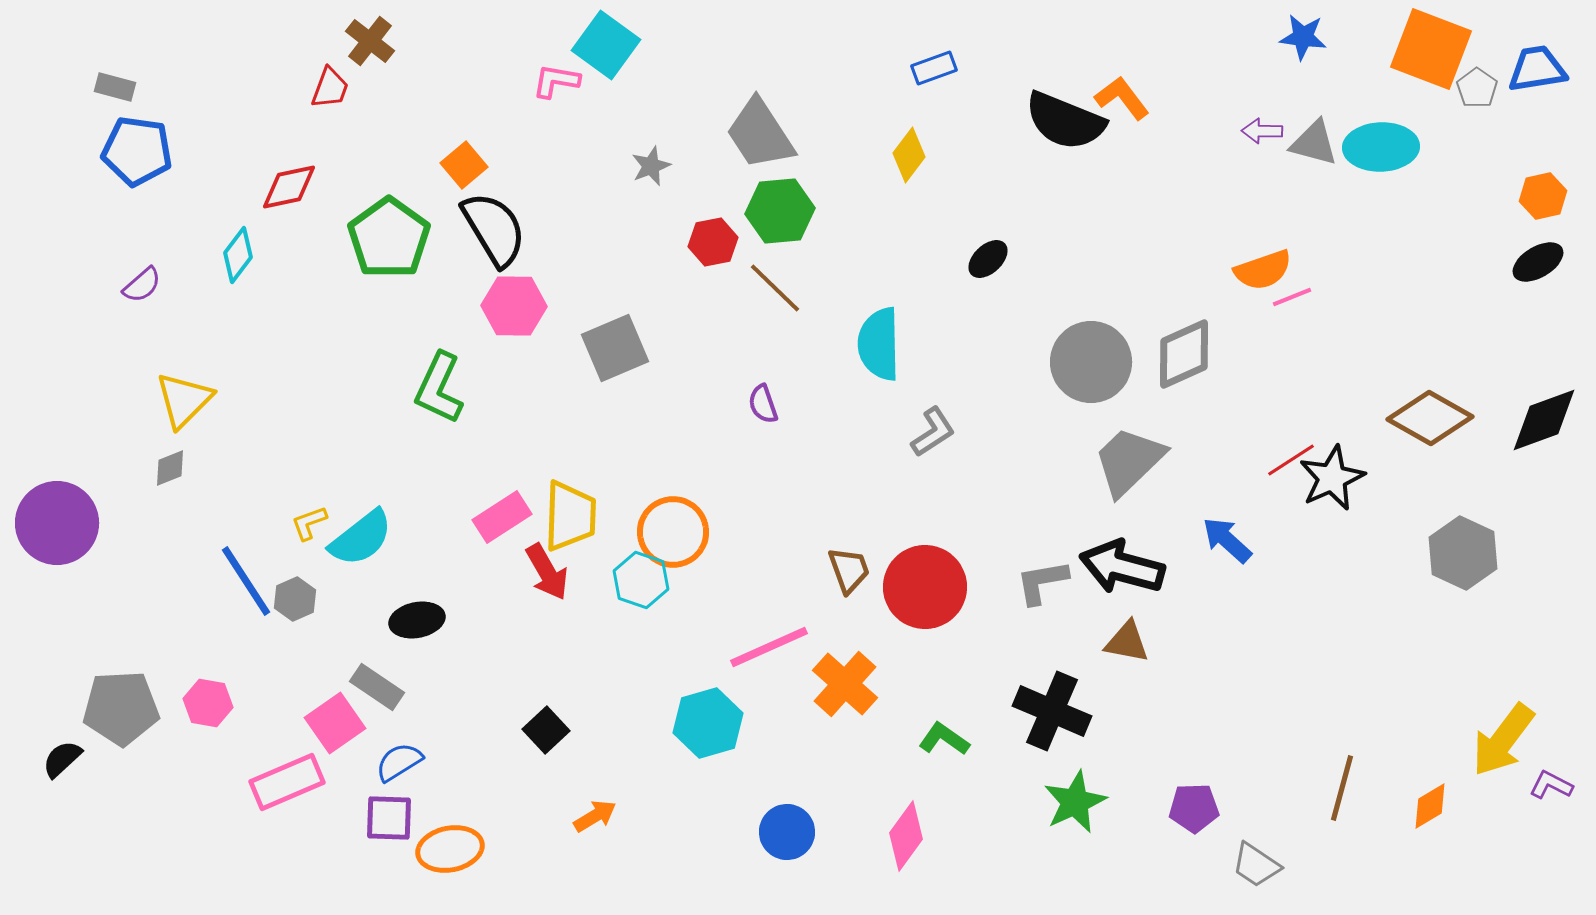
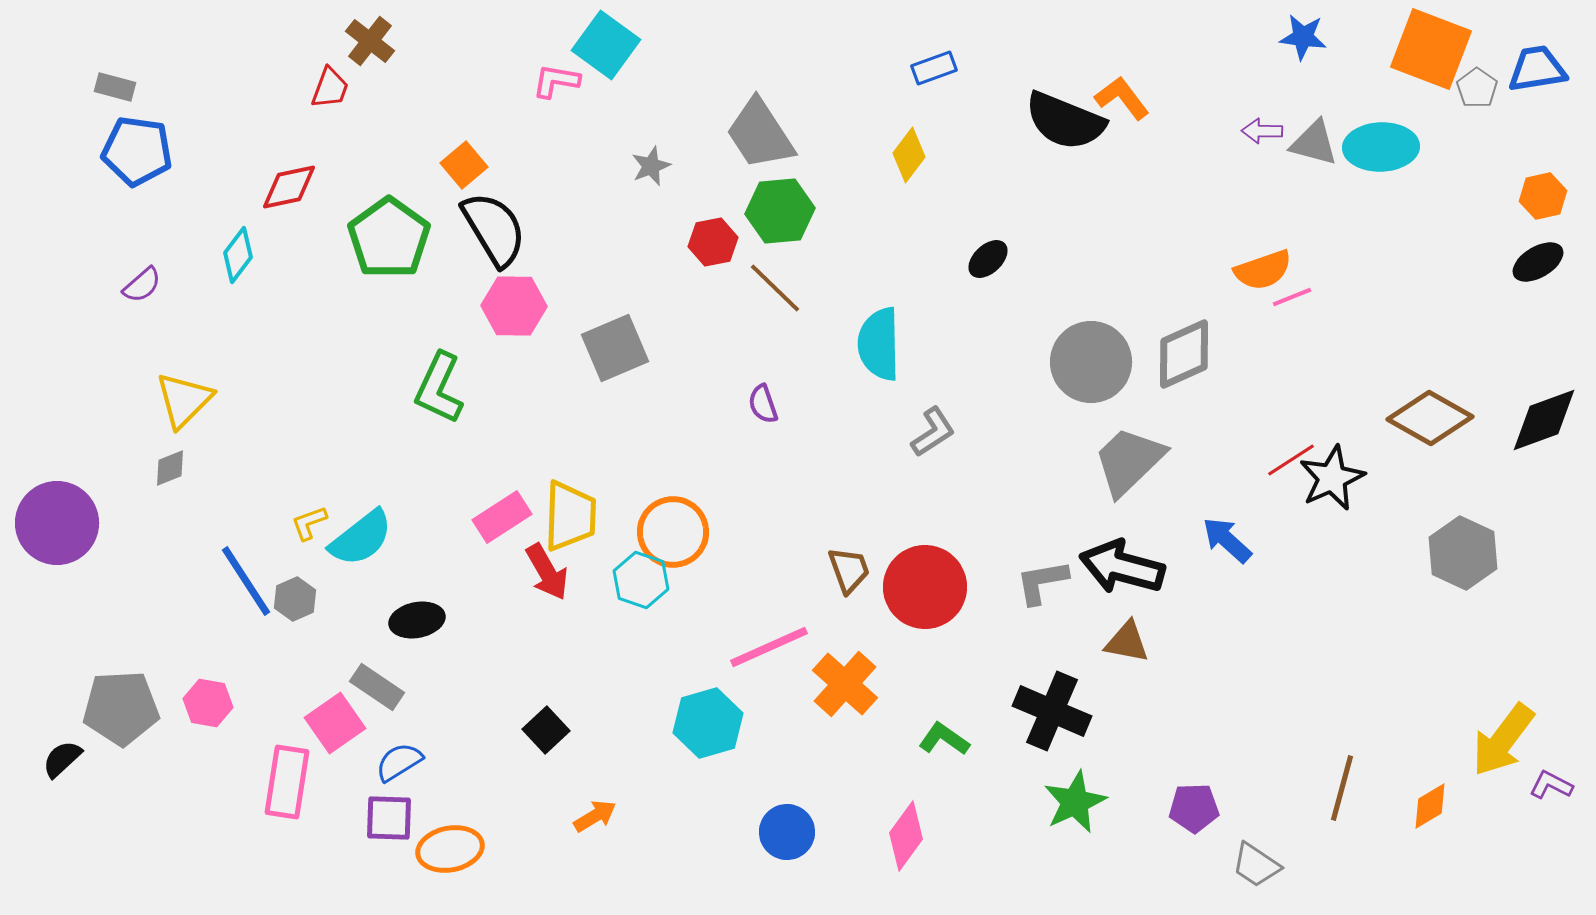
pink rectangle at (287, 782): rotated 58 degrees counterclockwise
